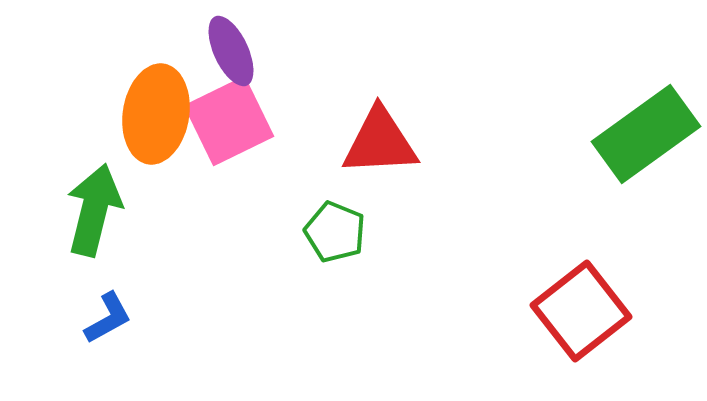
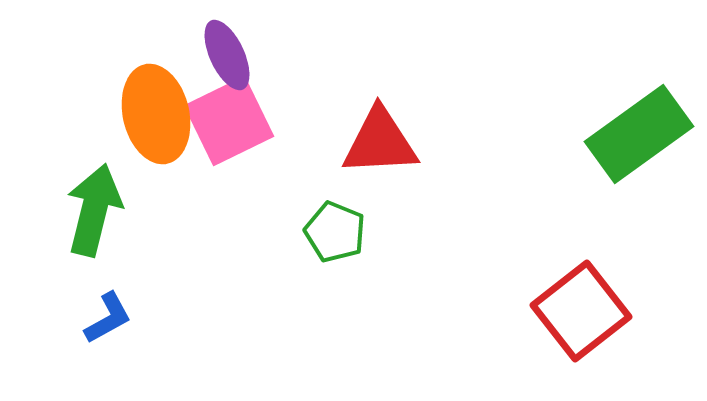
purple ellipse: moved 4 px left, 4 px down
orange ellipse: rotated 22 degrees counterclockwise
green rectangle: moved 7 px left
